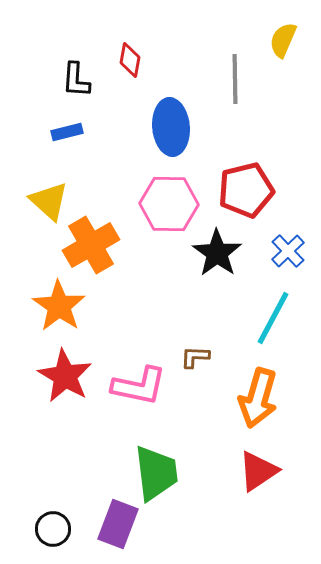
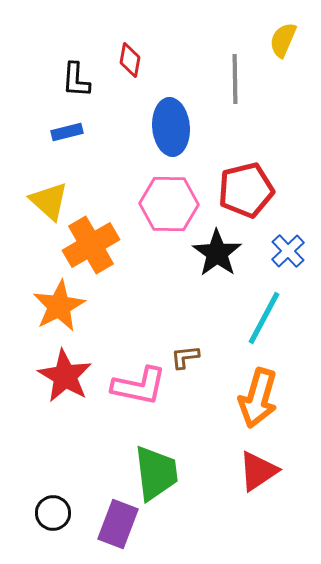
orange star: rotated 10 degrees clockwise
cyan line: moved 9 px left
brown L-shape: moved 10 px left; rotated 8 degrees counterclockwise
black circle: moved 16 px up
